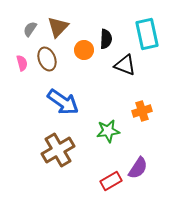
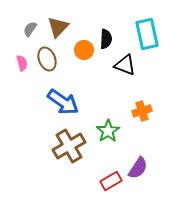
green star: rotated 25 degrees counterclockwise
brown cross: moved 11 px right, 4 px up
